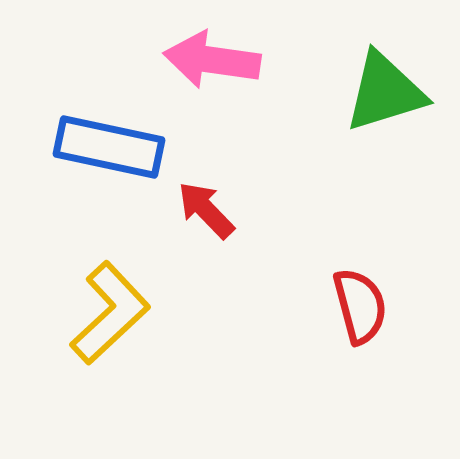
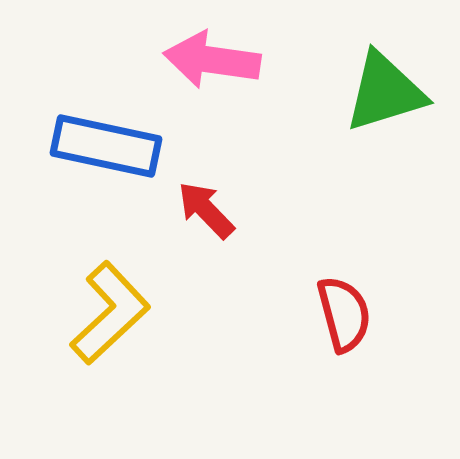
blue rectangle: moved 3 px left, 1 px up
red semicircle: moved 16 px left, 8 px down
